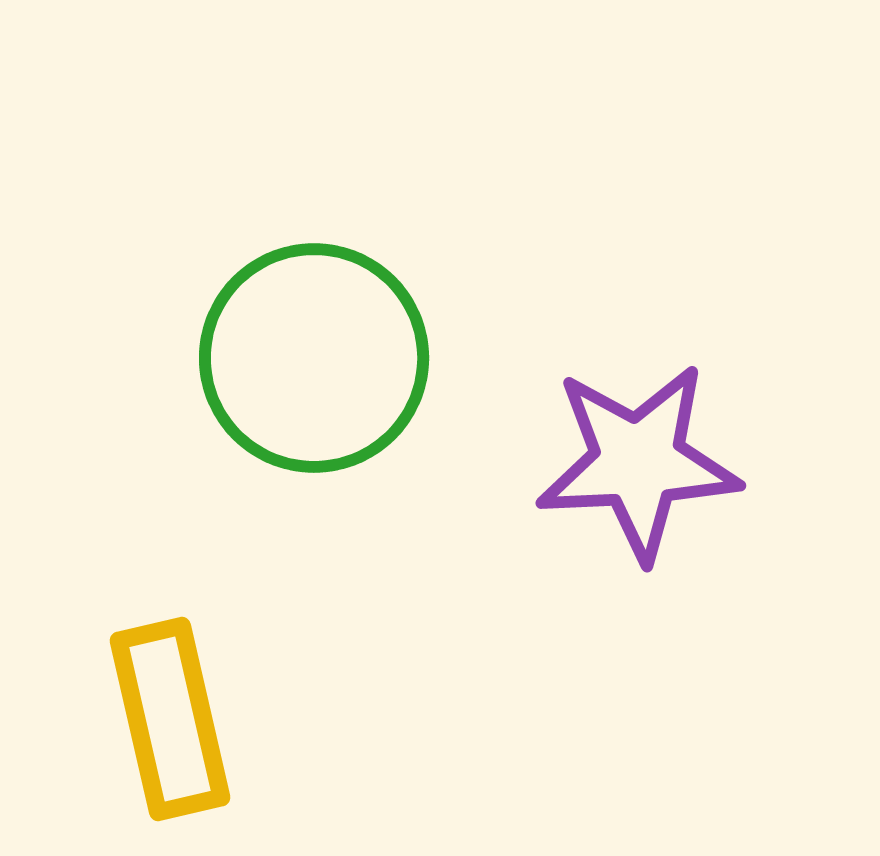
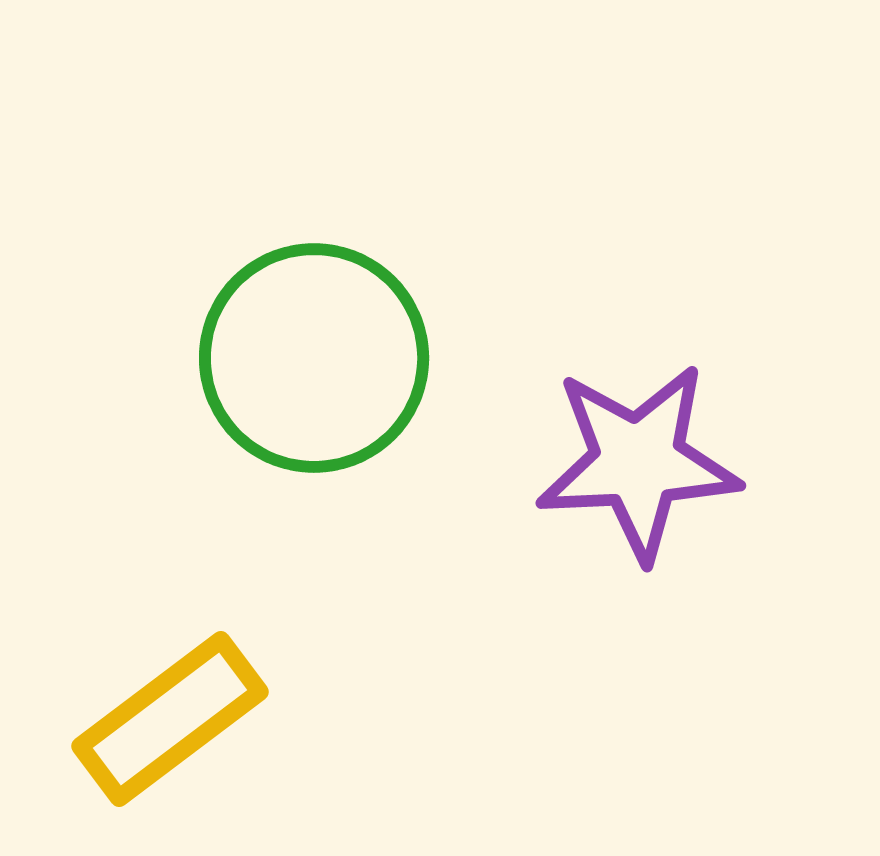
yellow rectangle: rotated 66 degrees clockwise
